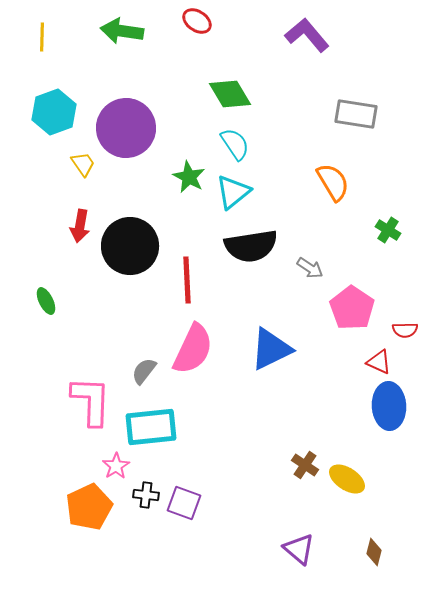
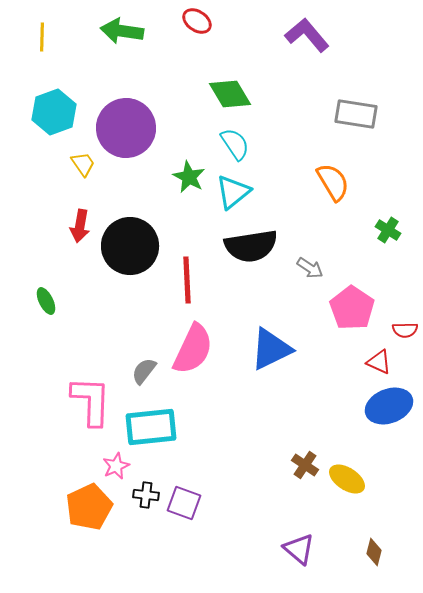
blue ellipse: rotated 72 degrees clockwise
pink star: rotated 8 degrees clockwise
